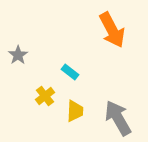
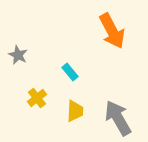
orange arrow: moved 1 px down
gray star: rotated 12 degrees counterclockwise
cyan rectangle: rotated 12 degrees clockwise
yellow cross: moved 8 px left, 2 px down
